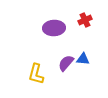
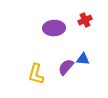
purple semicircle: moved 4 px down
